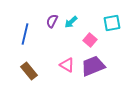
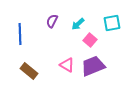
cyan arrow: moved 7 px right, 2 px down
blue line: moved 5 px left; rotated 15 degrees counterclockwise
brown rectangle: rotated 12 degrees counterclockwise
